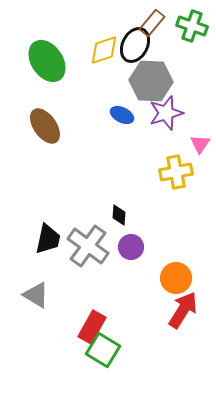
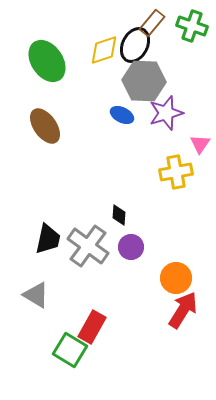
gray hexagon: moved 7 px left
green square: moved 33 px left
